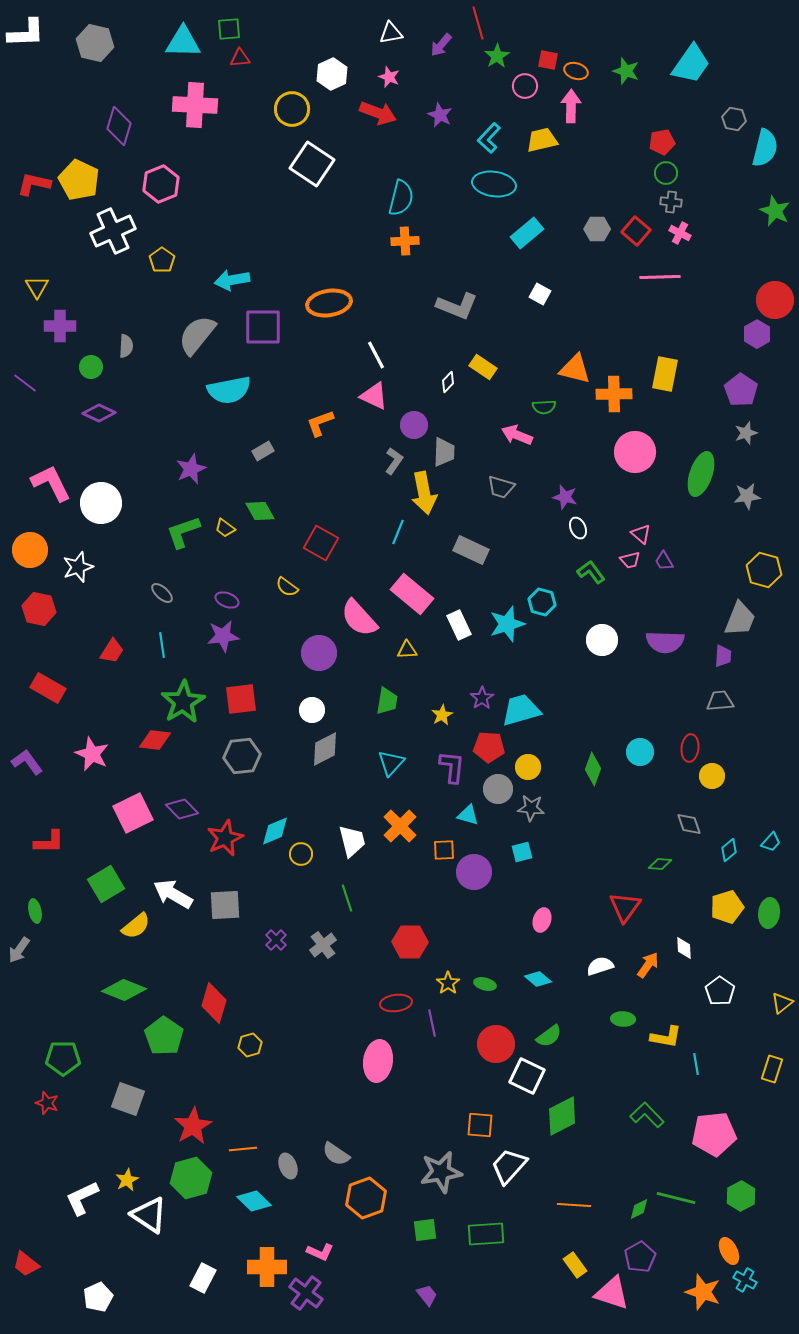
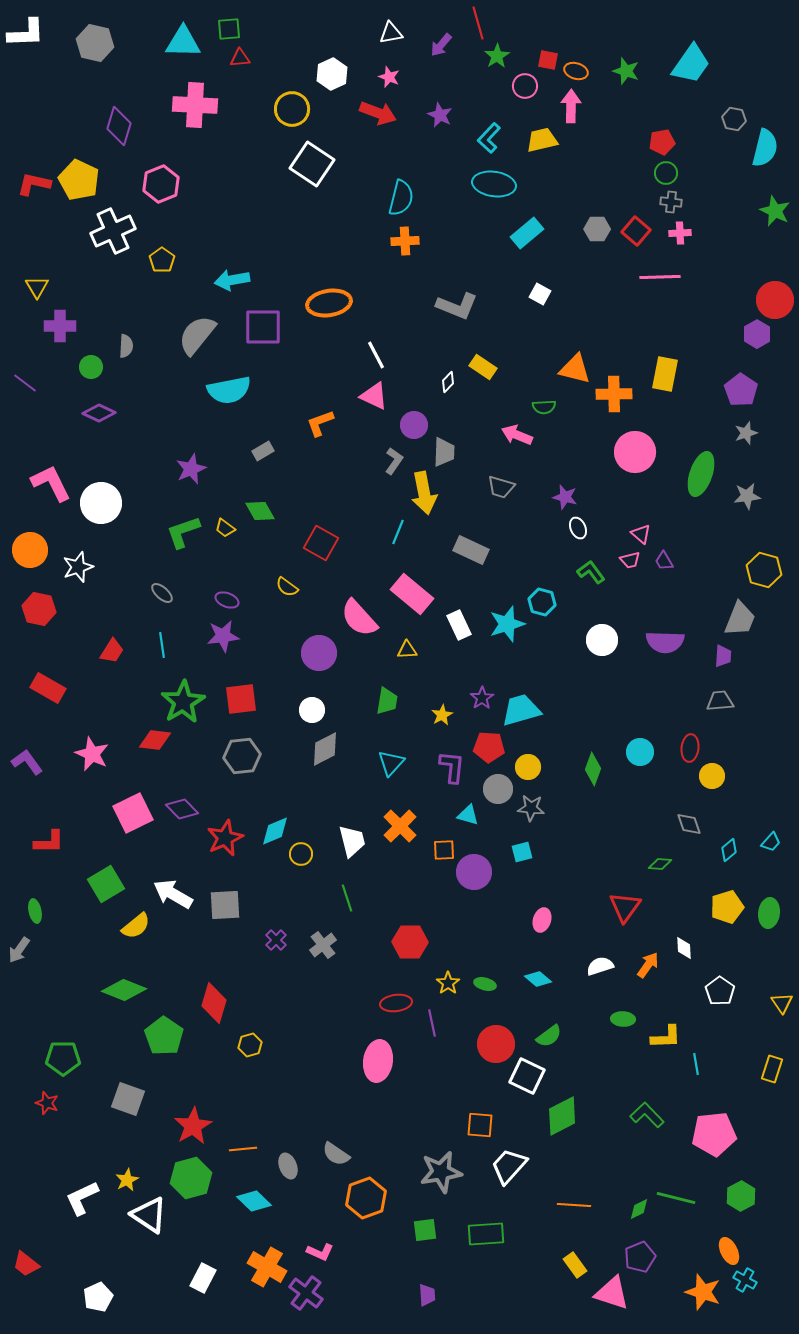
pink cross at (680, 233): rotated 30 degrees counterclockwise
yellow triangle at (782, 1003): rotated 25 degrees counterclockwise
yellow L-shape at (666, 1037): rotated 12 degrees counterclockwise
purple pentagon at (640, 1257): rotated 8 degrees clockwise
orange cross at (267, 1267): rotated 30 degrees clockwise
purple trapezoid at (427, 1295): rotated 35 degrees clockwise
